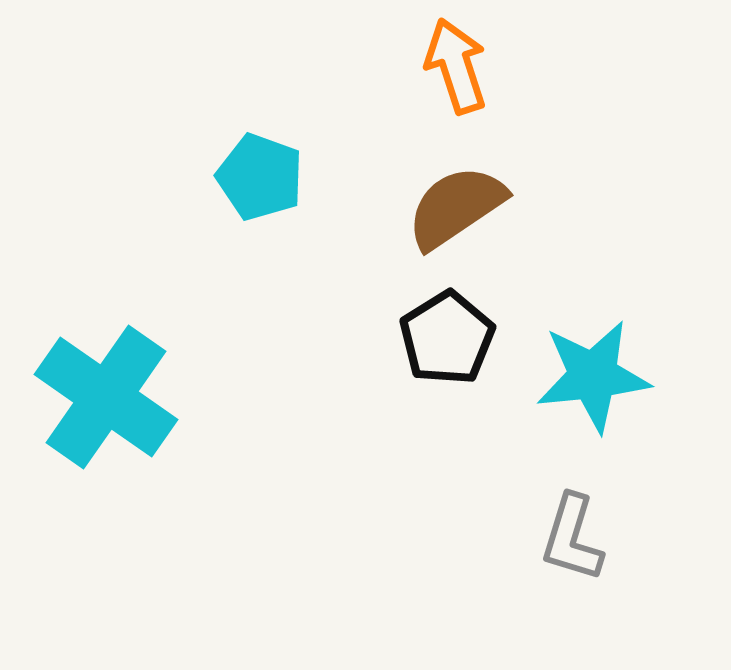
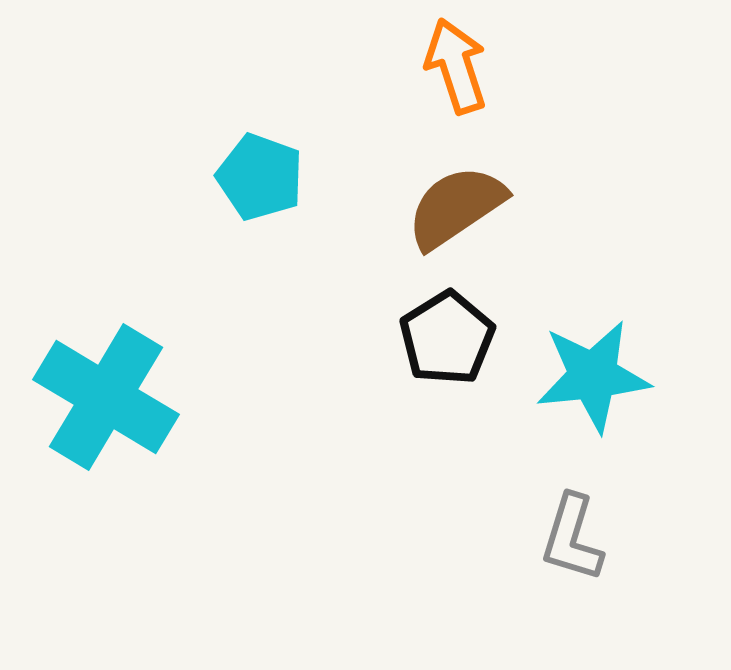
cyan cross: rotated 4 degrees counterclockwise
